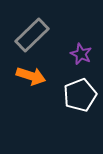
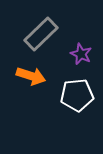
gray rectangle: moved 9 px right, 1 px up
white pentagon: moved 3 px left; rotated 16 degrees clockwise
